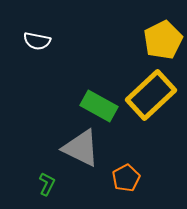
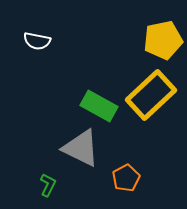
yellow pentagon: rotated 15 degrees clockwise
green L-shape: moved 1 px right, 1 px down
